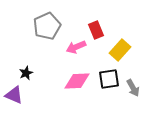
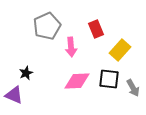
red rectangle: moved 1 px up
pink arrow: moved 5 px left; rotated 72 degrees counterclockwise
black square: rotated 15 degrees clockwise
